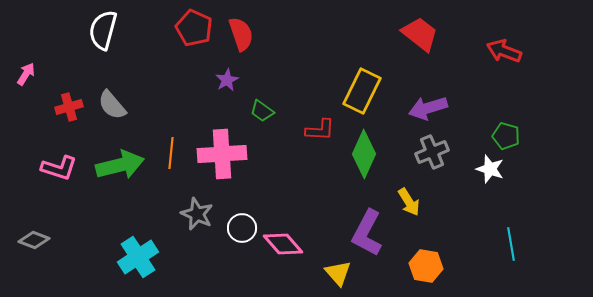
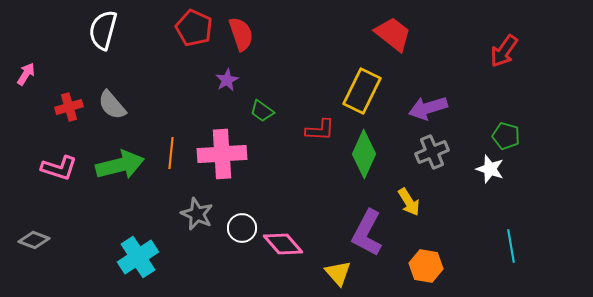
red trapezoid: moved 27 px left
red arrow: rotated 76 degrees counterclockwise
cyan line: moved 2 px down
